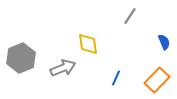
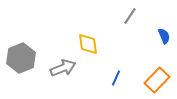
blue semicircle: moved 6 px up
